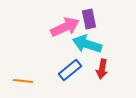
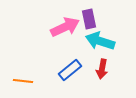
cyan arrow: moved 13 px right, 3 px up
